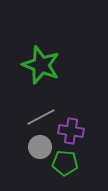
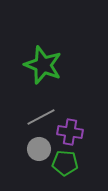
green star: moved 2 px right
purple cross: moved 1 px left, 1 px down
gray circle: moved 1 px left, 2 px down
